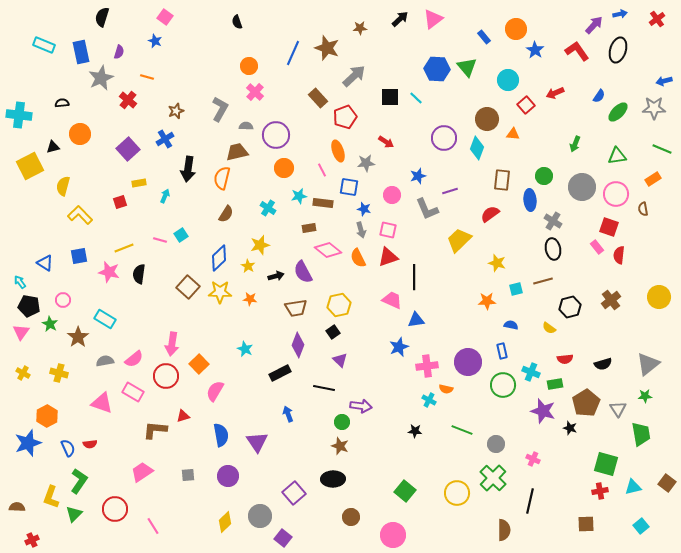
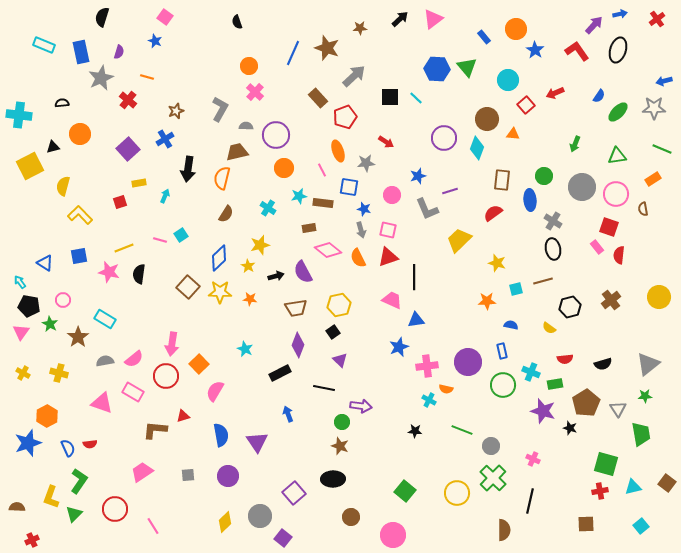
red semicircle at (490, 214): moved 3 px right, 1 px up
gray circle at (496, 444): moved 5 px left, 2 px down
